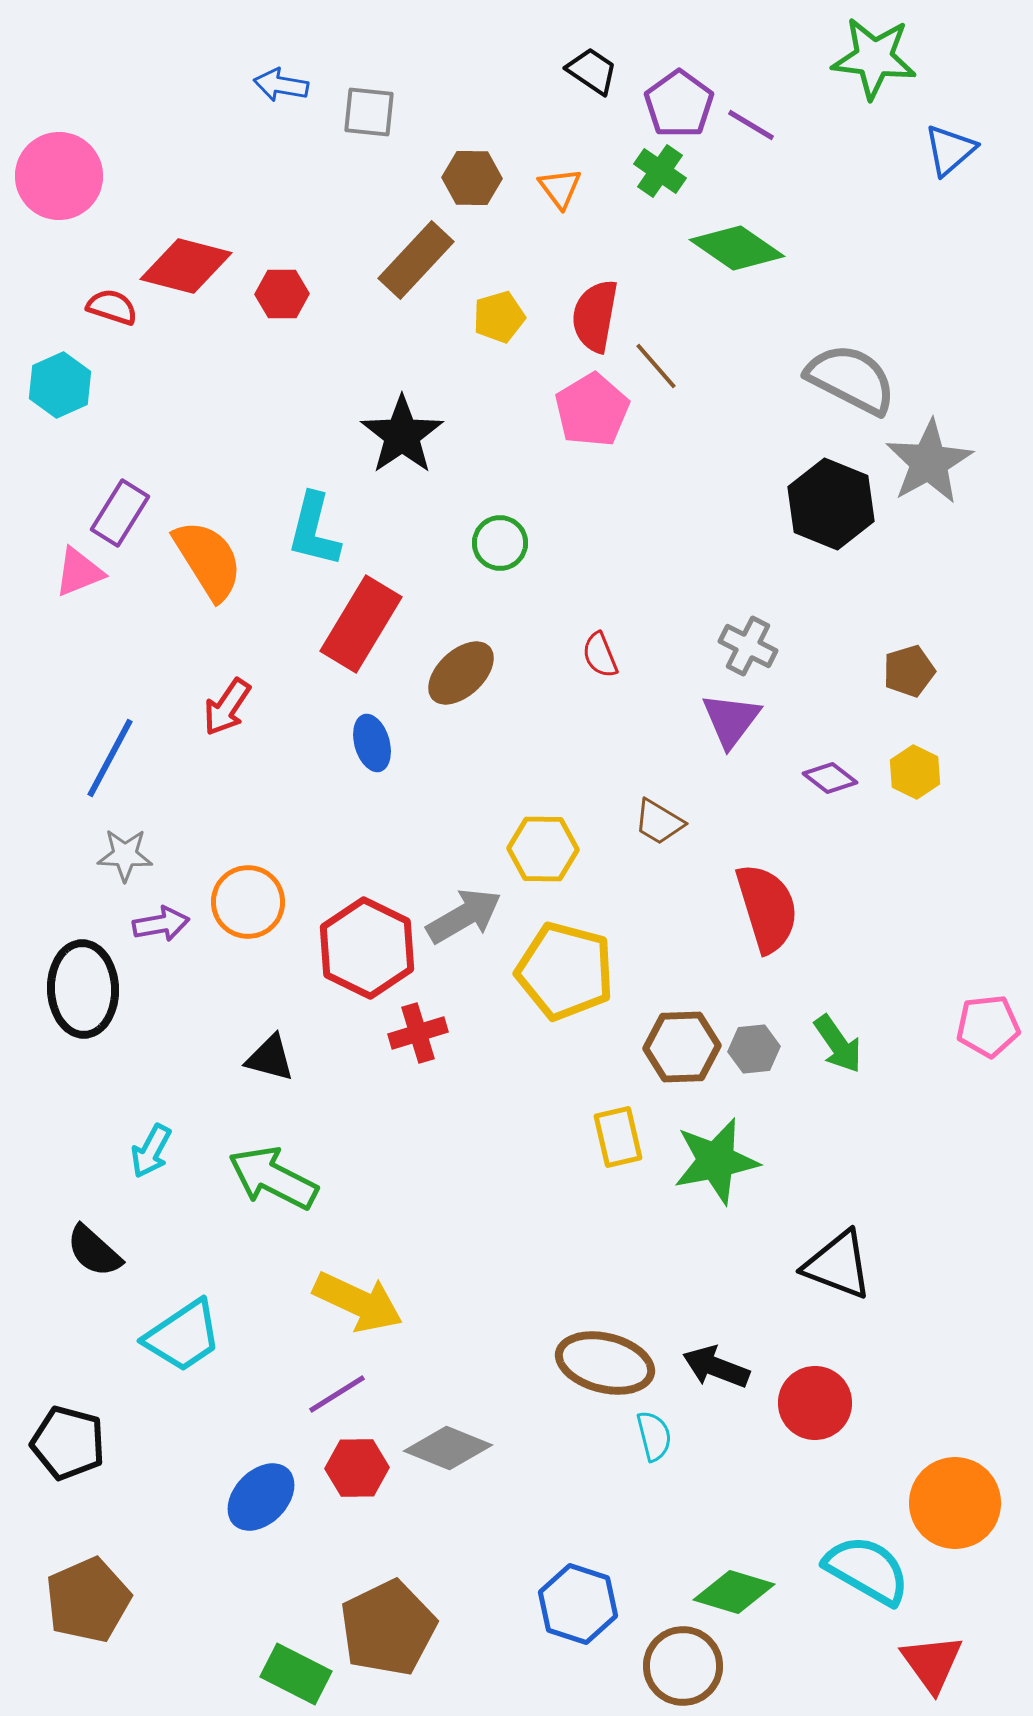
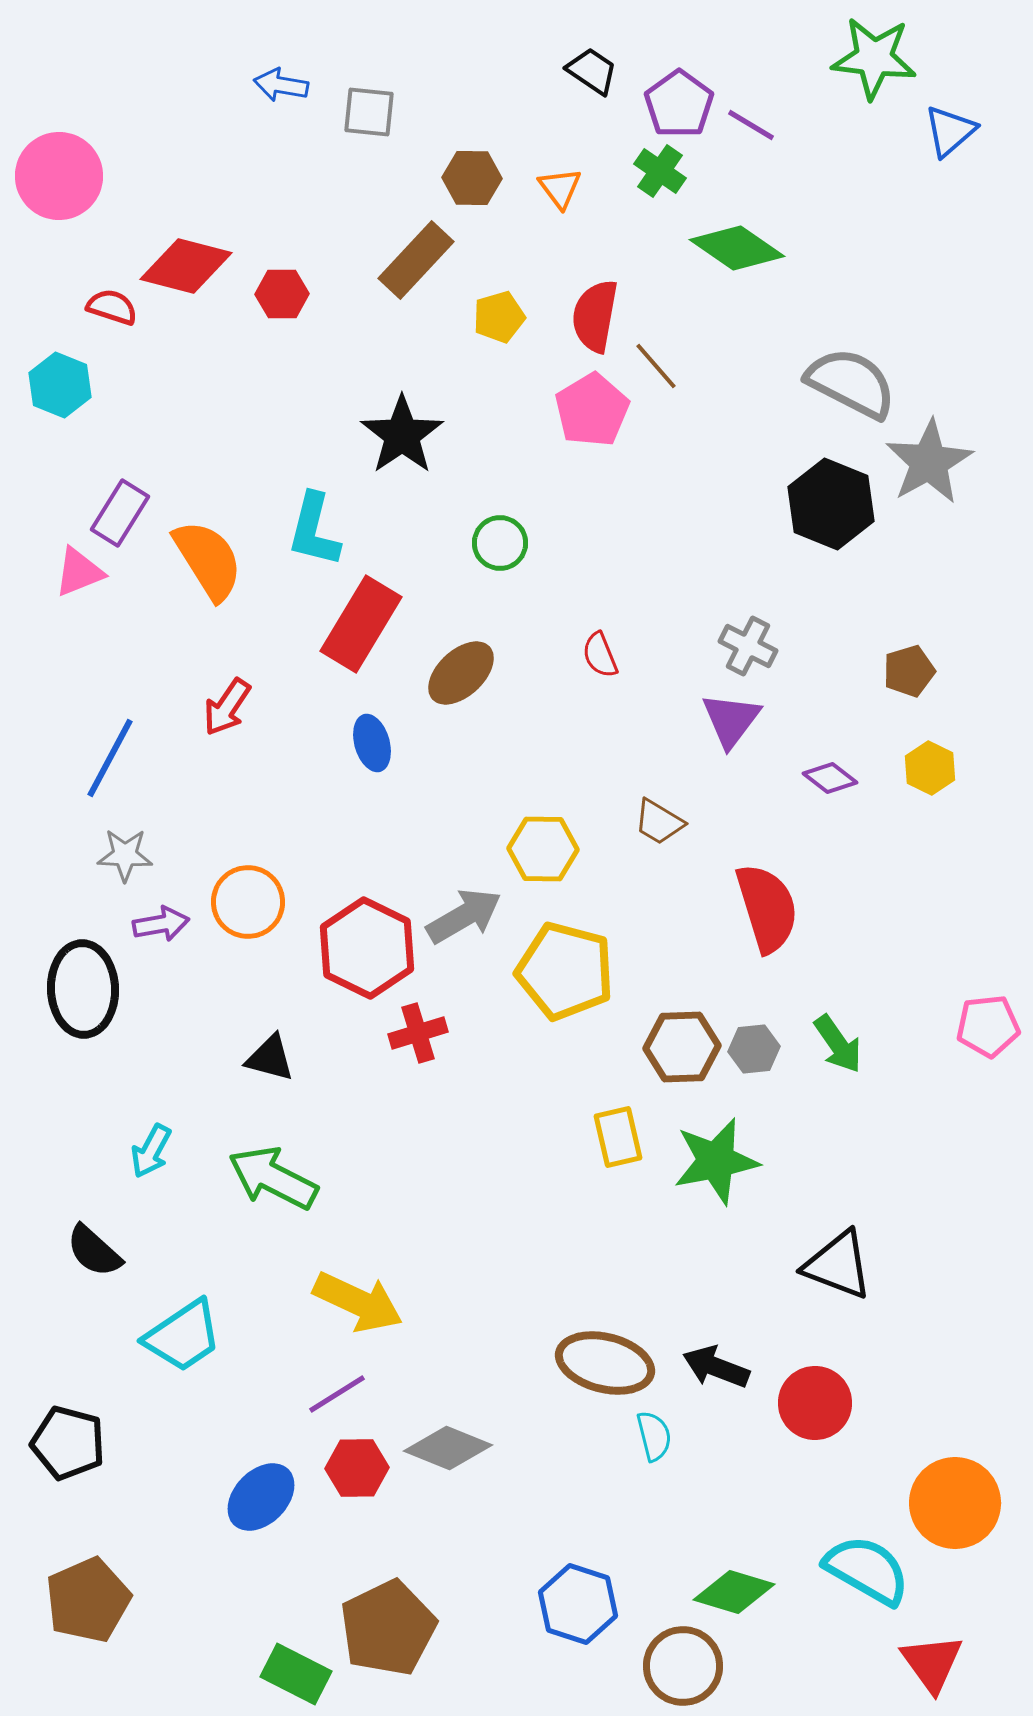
blue triangle at (950, 150): moved 19 px up
gray semicircle at (851, 379): moved 4 px down
cyan hexagon at (60, 385): rotated 14 degrees counterclockwise
yellow hexagon at (915, 772): moved 15 px right, 4 px up
